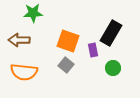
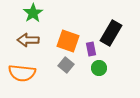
green star: rotated 30 degrees counterclockwise
brown arrow: moved 9 px right
purple rectangle: moved 2 px left, 1 px up
green circle: moved 14 px left
orange semicircle: moved 2 px left, 1 px down
